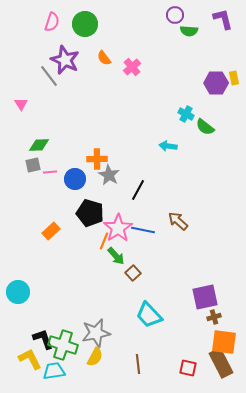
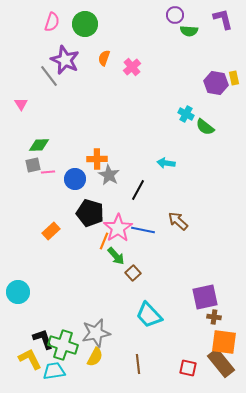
orange semicircle at (104, 58): rotated 56 degrees clockwise
purple hexagon at (216, 83): rotated 10 degrees clockwise
cyan arrow at (168, 146): moved 2 px left, 17 px down
pink line at (50, 172): moved 2 px left
brown cross at (214, 317): rotated 24 degrees clockwise
brown rectangle at (221, 363): rotated 12 degrees counterclockwise
